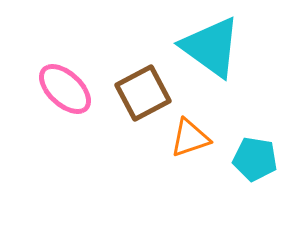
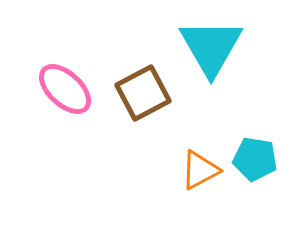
cyan triangle: rotated 24 degrees clockwise
orange triangle: moved 10 px right, 32 px down; rotated 9 degrees counterclockwise
